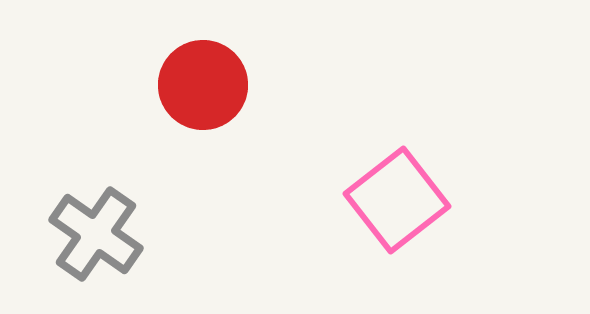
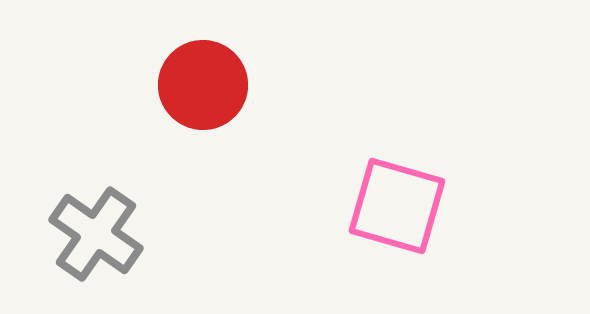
pink square: moved 6 px down; rotated 36 degrees counterclockwise
